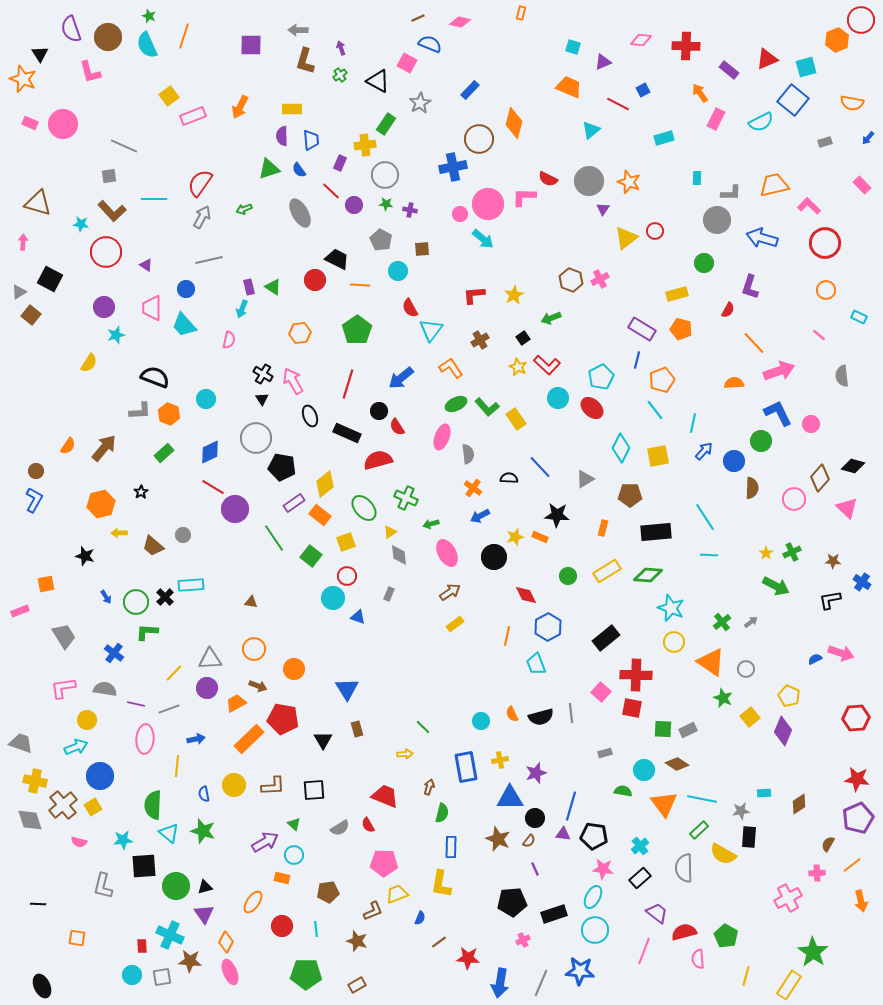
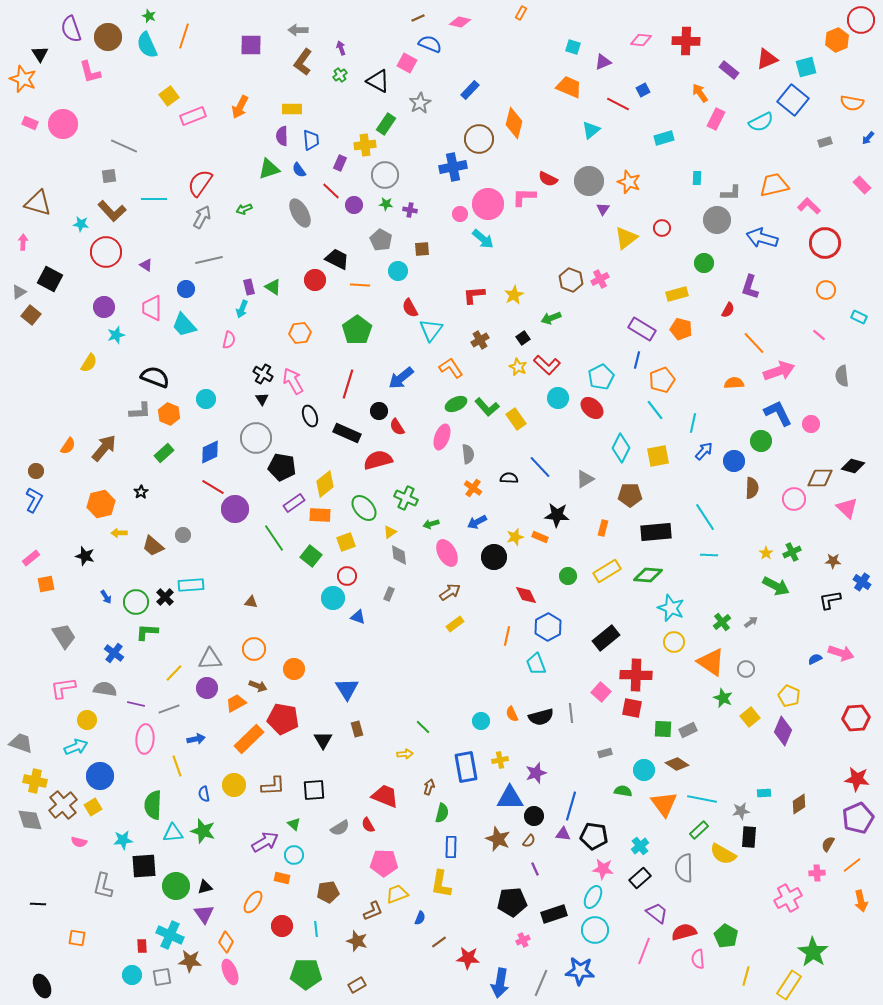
orange rectangle at (521, 13): rotated 16 degrees clockwise
red cross at (686, 46): moved 5 px up
brown L-shape at (305, 61): moved 2 px left, 1 px down; rotated 20 degrees clockwise
red circle at (655, 231): moved 7 px right, 3 px up
brown diamond at (820, 478): rotated 48 degrees clockwise
orange rectangle at (320, 515): rotated 35 degrees counterclockwise
blue arrow at (480, 516): moved 3 px left, 6 px down
pink rectangle at (20, 611): moved 11 px right, 53 px up; rotated 18 degrees counterclockwise
yellow line at (177, 766): rotated 25 degrees counterclockwise
black circle at (535, 818): moved 1 px left, 2 px up
cyan triangle at (169, 833): moved 4 px right; rotated 45 degrees counterclockwise
